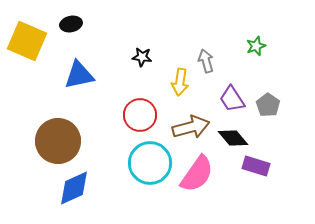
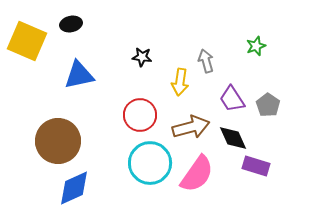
black diamond: rotated 16 degrees clockwise
